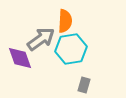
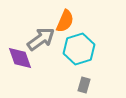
orange semicircle: rotated 20 degrees clockwise
cyan hexagon: moved 8 px right; rotated 8 degrees counterclockwise
